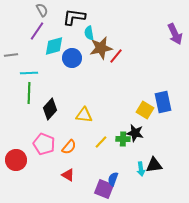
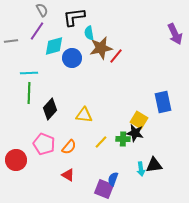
black L-shape: rotated 15 degrees counterclockwise
gray line: moved 14 px up
yellow square: moved 6 px left, 10 px down
